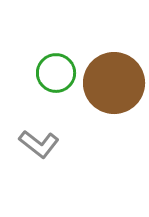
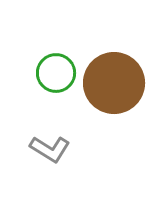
gray L-shape: moved 11 px right, 5 px down; rotated 6 degrees counterclockwise
